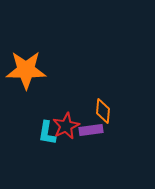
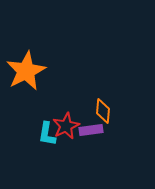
orange star: moved 1 px down; rotated 27 degrees counterclockwise
cyan L-shape: moved 1 px down
